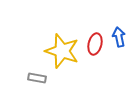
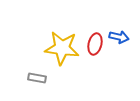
blue arrow: rotated 114 degrees clockwise
yellow star: moved 3 px up; rotated 12 degrees counterclockwise
